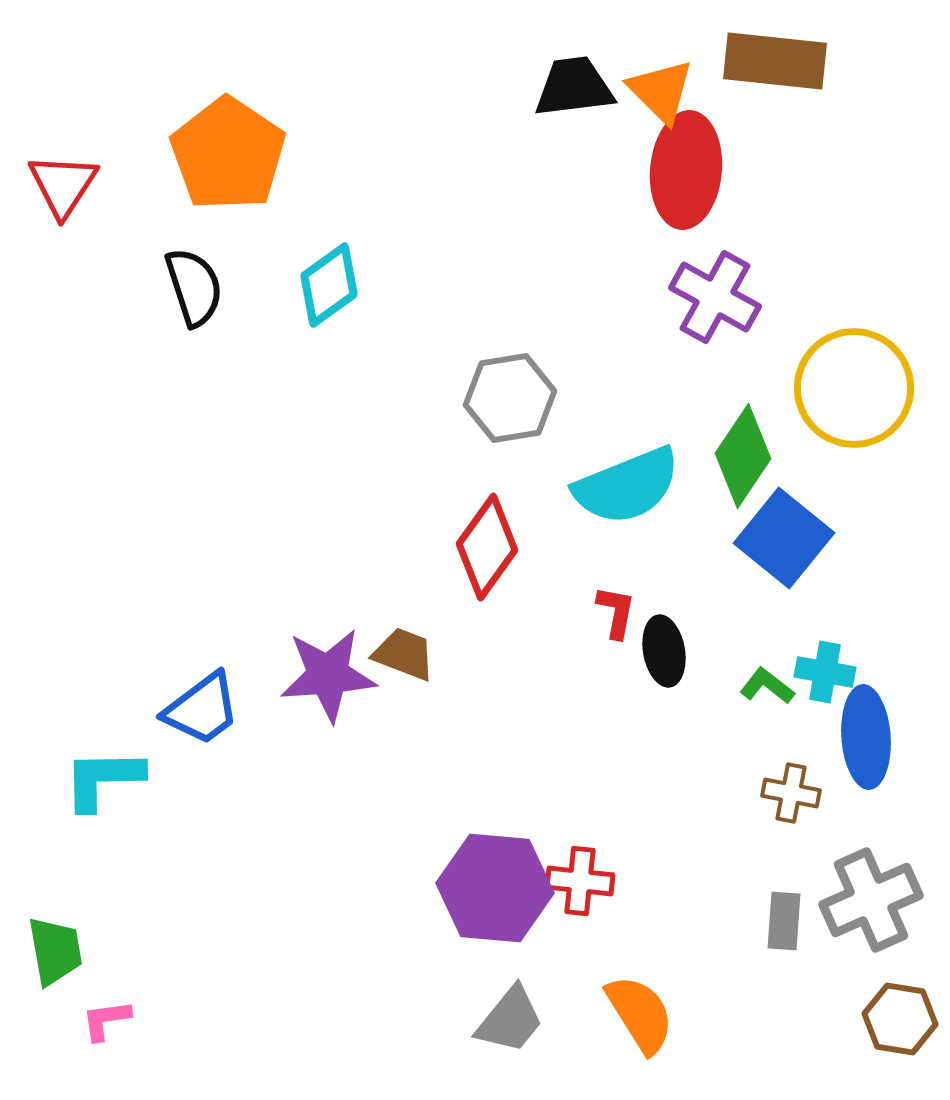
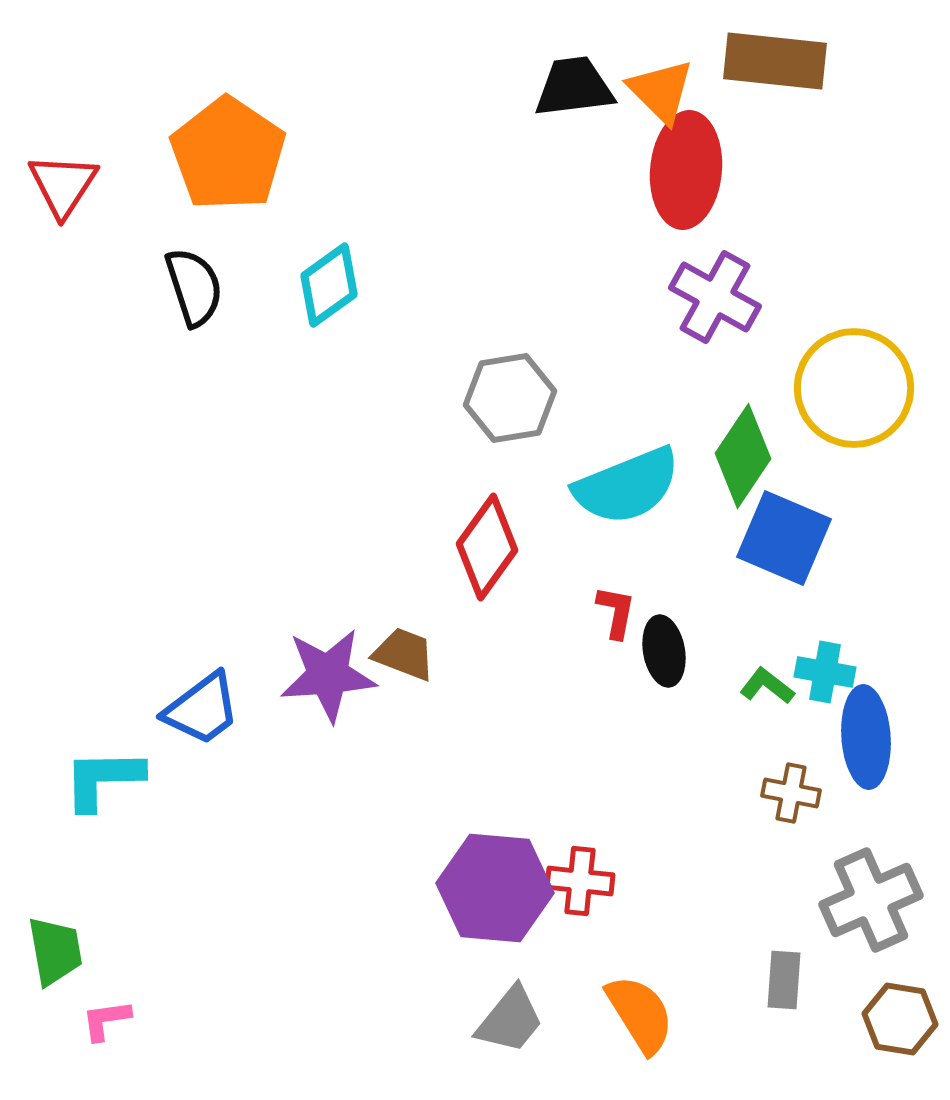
blue square: rotated 16 degrees counterclockwise
gray rectangle: moved 59 px down
